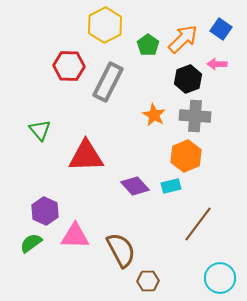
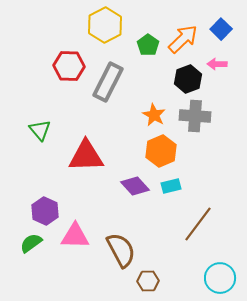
blue square: rotated 10 degrees clockwise
orange hexagon: moved 25 px left, 5 px up
